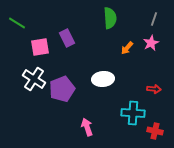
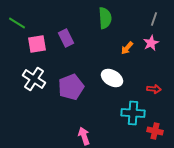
green semicircle: moved 5 px left
purple rectangle: moved 1 px left
pink square: moved 3 px left, 3 px up
white ellipse: moved 9 px right, 1 px up; rotated 35 degrees clockwise
purple pentagon: moved 9 px right, 2 px up
pink arrow: moved 3 px left, 9 px down
